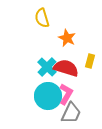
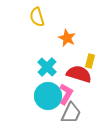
yellow semicircle: moved 5 px left, 1 px up
red semicircle: moved 13 px right, 6 px down
